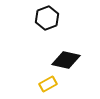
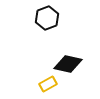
black diamond: moved 2 px right, 4 px down
